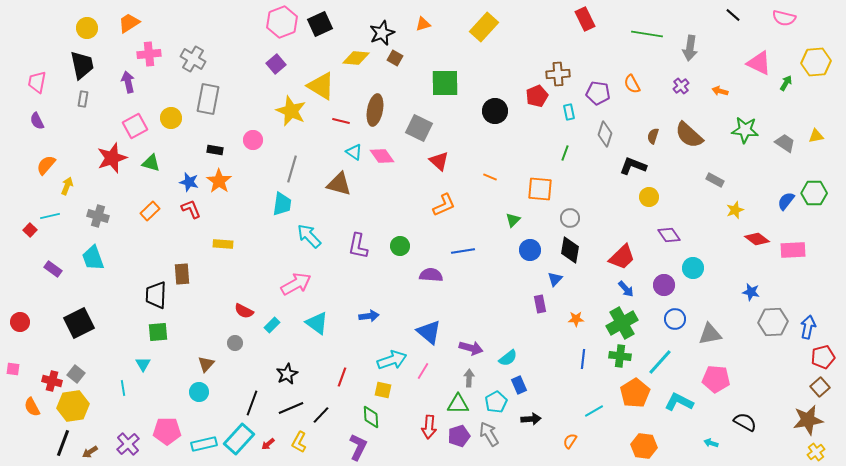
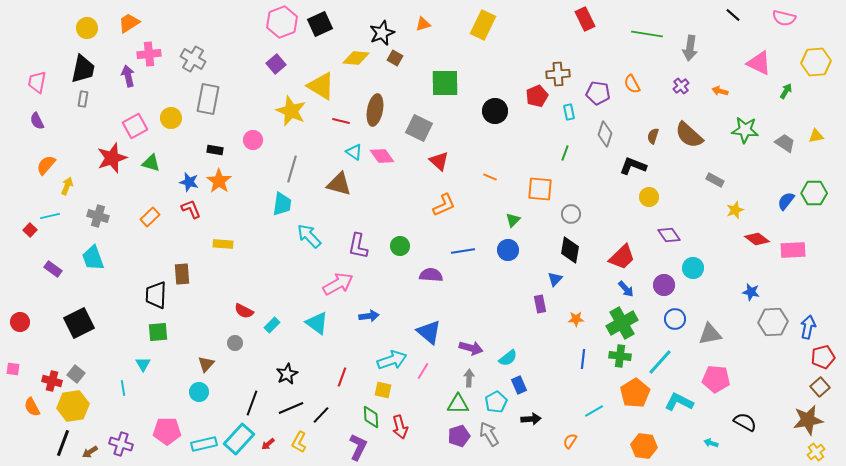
yellow rectangle at (484, 27): moved 1 px left, 2 px up; rotated 16 degrees counterclockwise
black trapezoid at (82, 65): moved 1 px right, 4 px down; rotated 24 degrees clockwise
purple arrow at (128, 82): moved 6 px up
green arrow at (786, 83): moved 8 px down
orange rectangle at (150, 211): moved 6 px down
gray circle at (570, 218): moved 1 px right, 4 px up
blue circle at (530, 250): moved 22 px left
pink arrow at (296, 284): moved 42 px right
red arrow at (429, 427): moved 29 px left; rotated 20 degrees counterclockwise
purple cross at (128, 444): moved 7 px left; rotated 30 degrees counterclockwise
